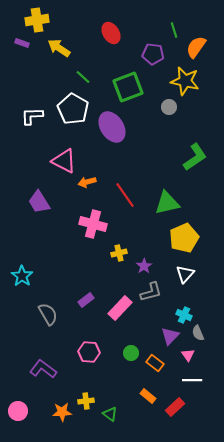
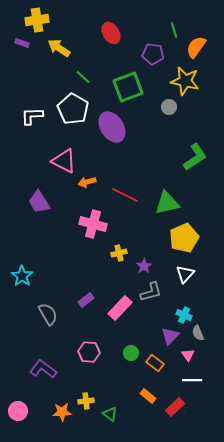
red line at (125, 195): rotated 28 degrees counterclockwise
